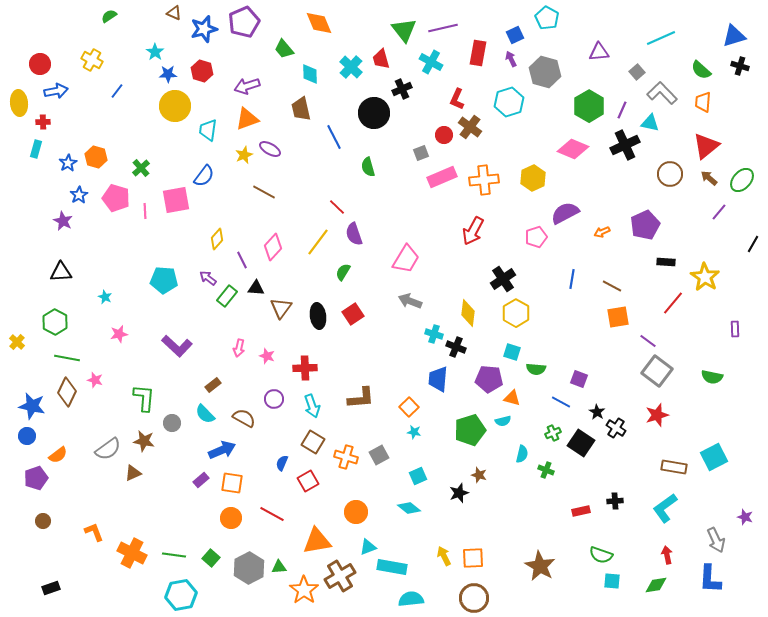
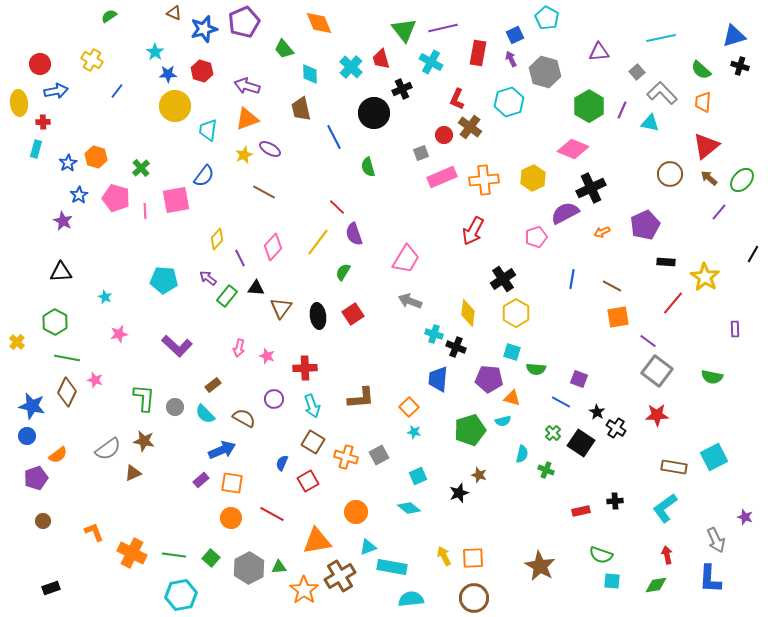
cyan line at (661, 38): rotated 12 degrees clockwise
purple arrow at (247, 86): rotated 35 degrees clockwise
black cross at (625, 145): moved 34 px left, 43 px down
black line at (753, 244): moved 10 px down
purple line at (242, 260): moved 2 px left, 2 px up
red star at (657, 415): rotated 15 degrees clockwise
gray circle at (172, 423): moved 3 px right, 16 px up
green cross at (553, 433): rotated 21 degrees counterclockwise
